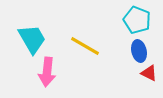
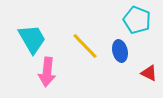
yellow line: rotated 16 degrees clockwise
blue ellipse: moved 19 px left
